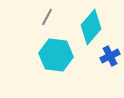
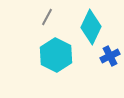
cyan diamond: rotated 16 degrees counterclockwise
cyan hexagon: rotated 20 degrees clockwise
